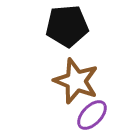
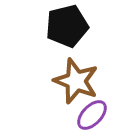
black pentagon: rotated 9 degrees counterclockwise
